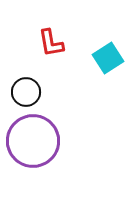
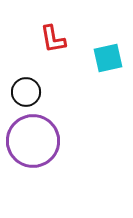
red L-shape: moved 2 px right, 4 px up
cyan square: rotated 20 degrees clockwise
